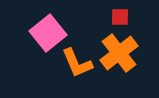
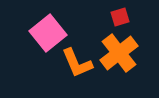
red square: rotated 18 degrees counterclockwise
